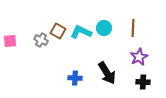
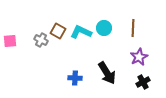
black cross: rotated 32 degrees counterclockwise
